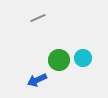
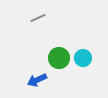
green circle: moved 2 px up
